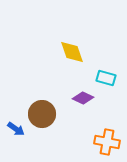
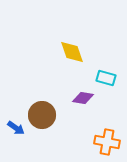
purple diamond: rotated 15 degrees counterclockwise
brown circle: moved 1 px down
blue arrow: moved 1 px up
